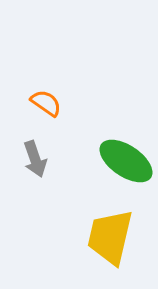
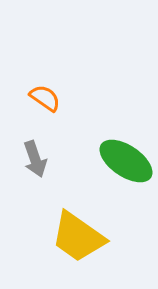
orange semicircle: moved 1 px left, 5 px up
yellow trapezoid: moved 32 px left; rotated 68 degrees counterclockwise
